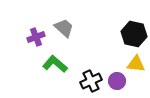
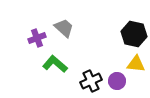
purple cross: moved 1 px right, 1 px down
